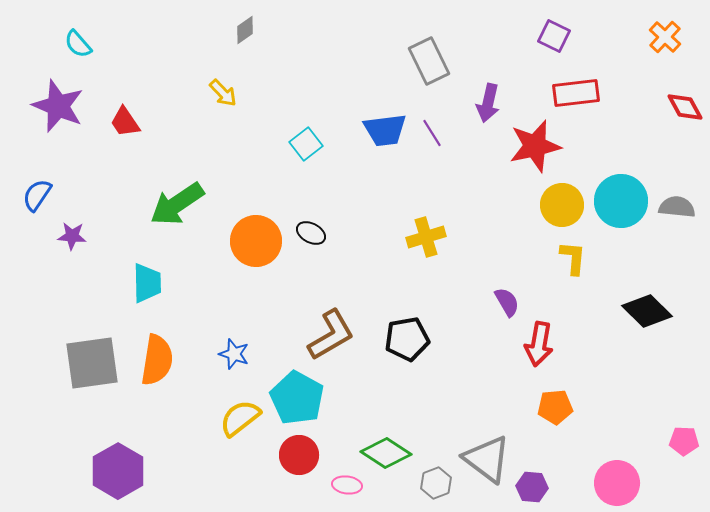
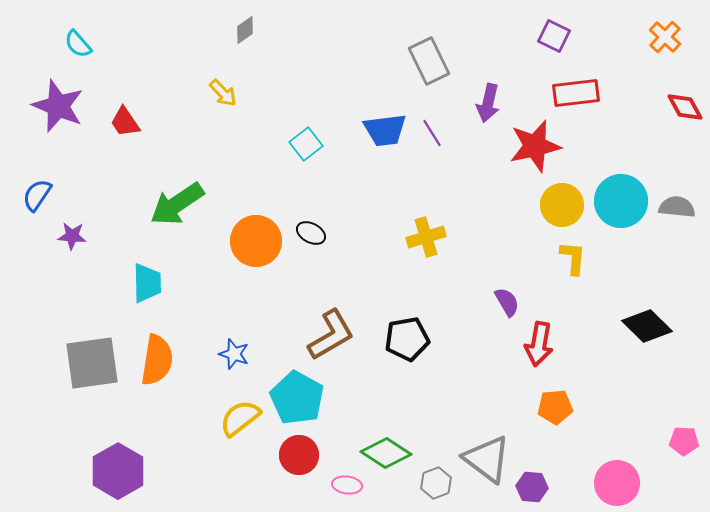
black diamond at (647, 311): moved 15 px down
